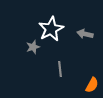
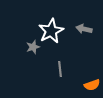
white star: moved 2 px down
gray arrow: moved 1 px left, 5 px up
orange semicircle: rotated 42 degrees clockwise
